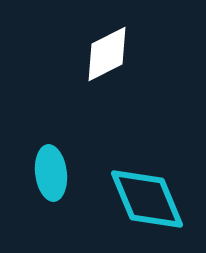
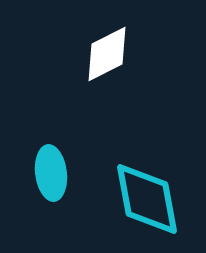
cyan diamond: rotated 12 degrees clockwise
